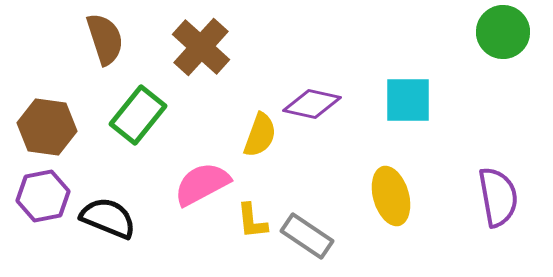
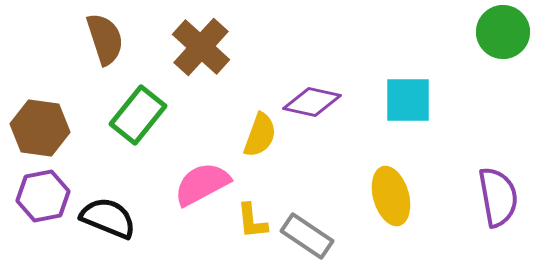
purple diamond: moved 2 px up
brown hexagon: moved 7 px left, 1 px down
